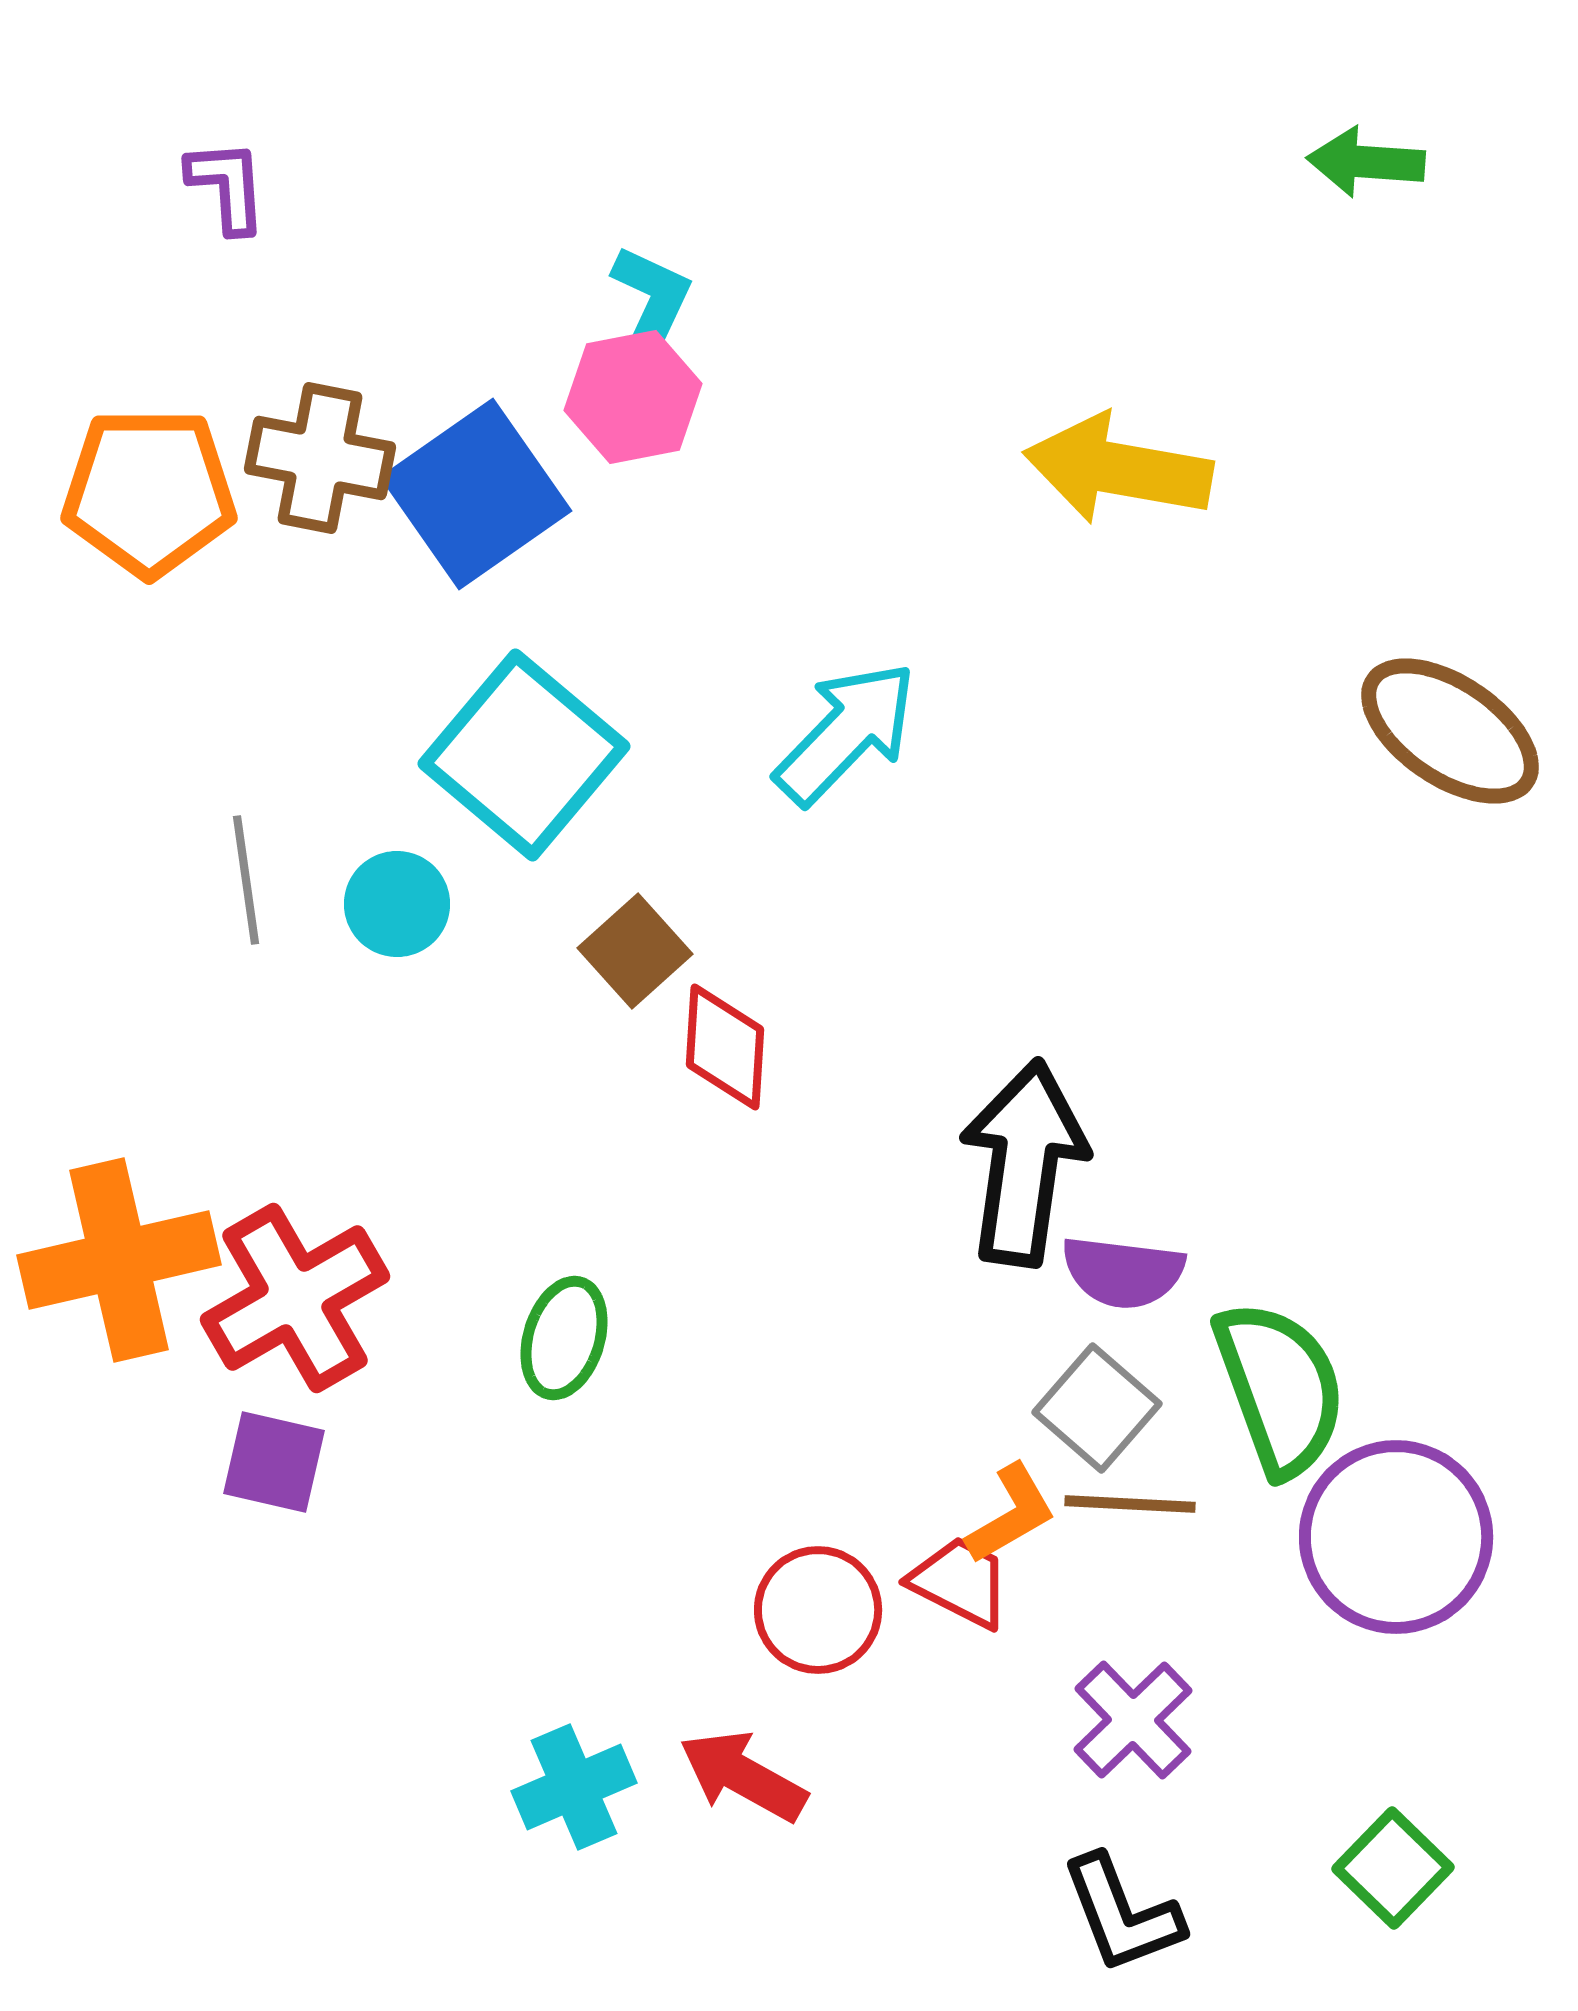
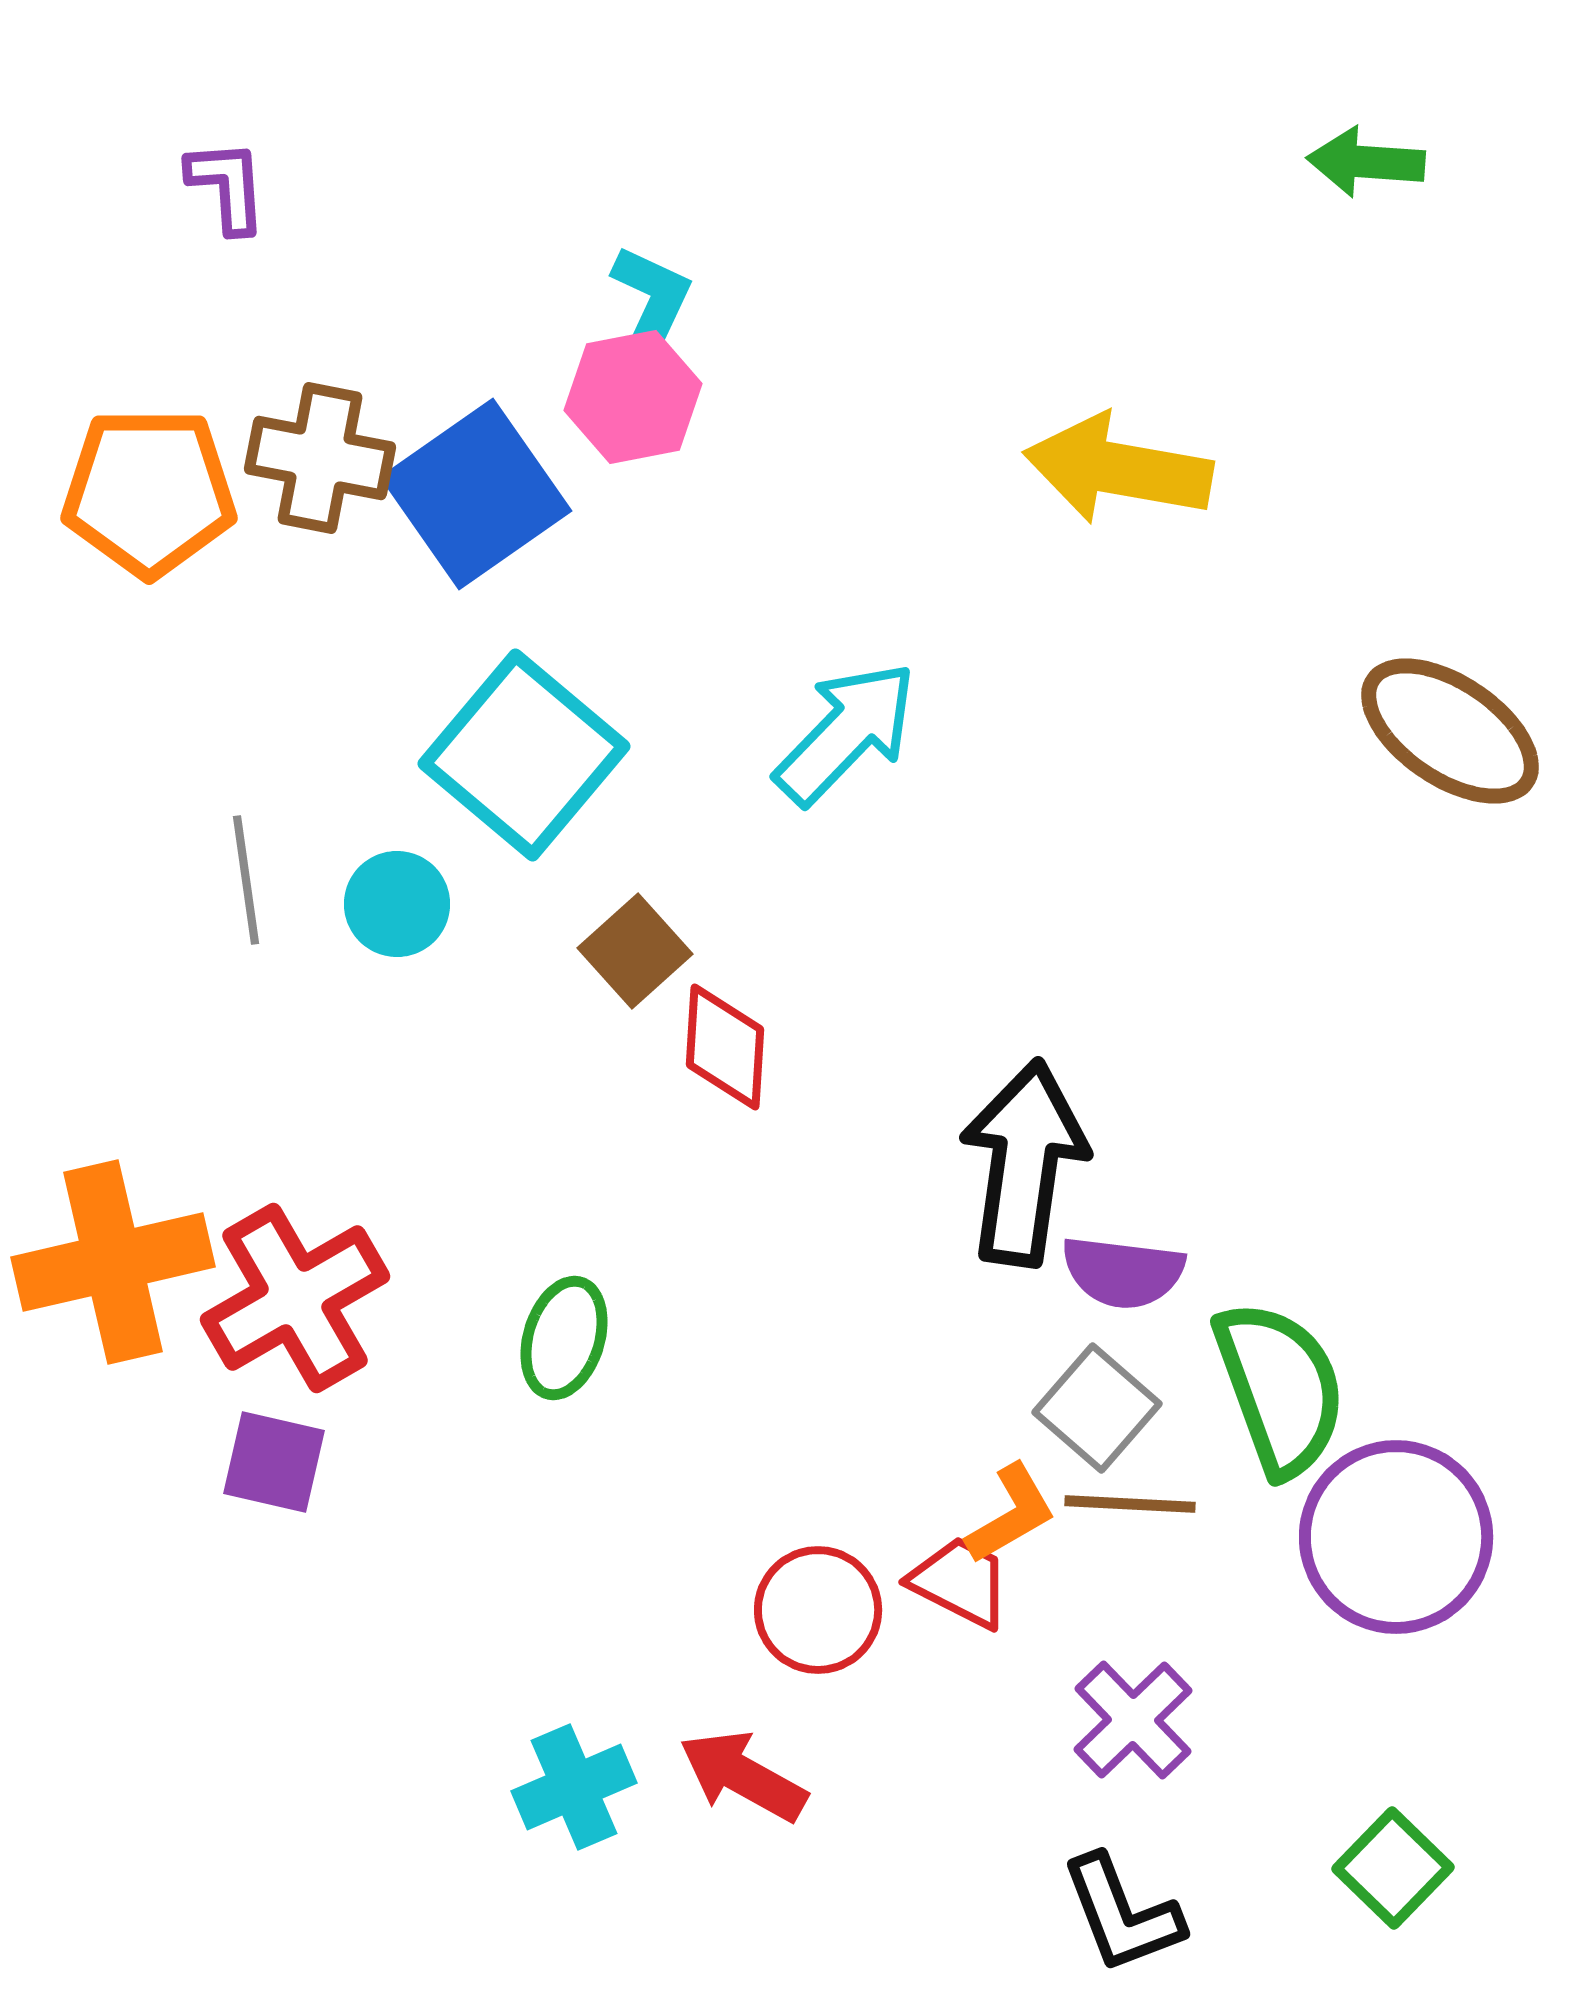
orange cross: moved 6 px left, 2 px down
